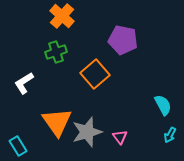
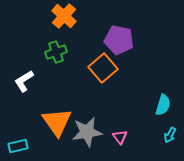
orange cross: moved 2 px right
purple pentagon: moved 4 px left
orange square: moved 8 px right, 6 px up
white L-shape: moved 2 px up
cyan semicircle: rotated 45 degrees clockwise
gray star: rotated 8 degrees clockwise
cyan rectangle: rotated 72 degrees counterclockwise
